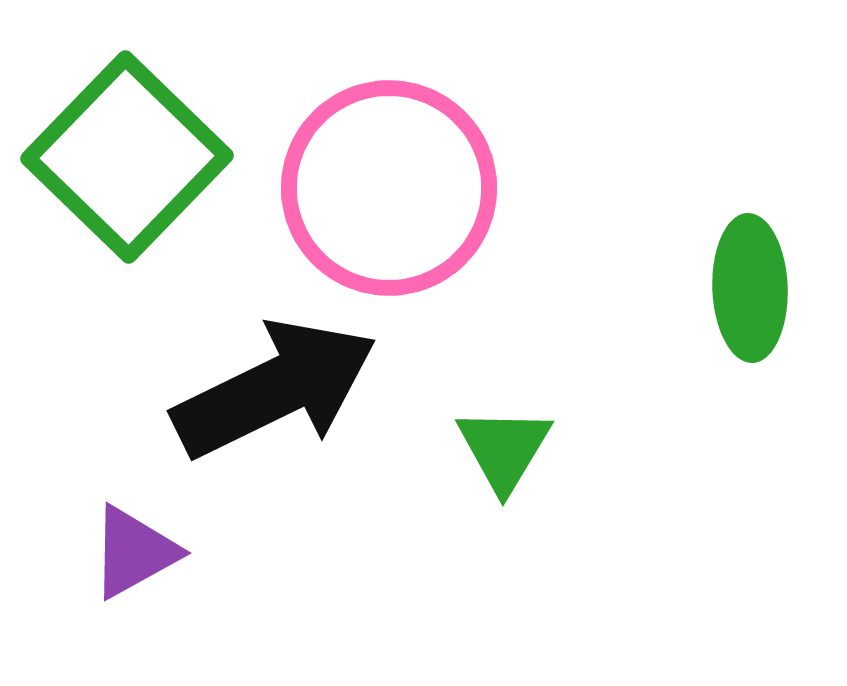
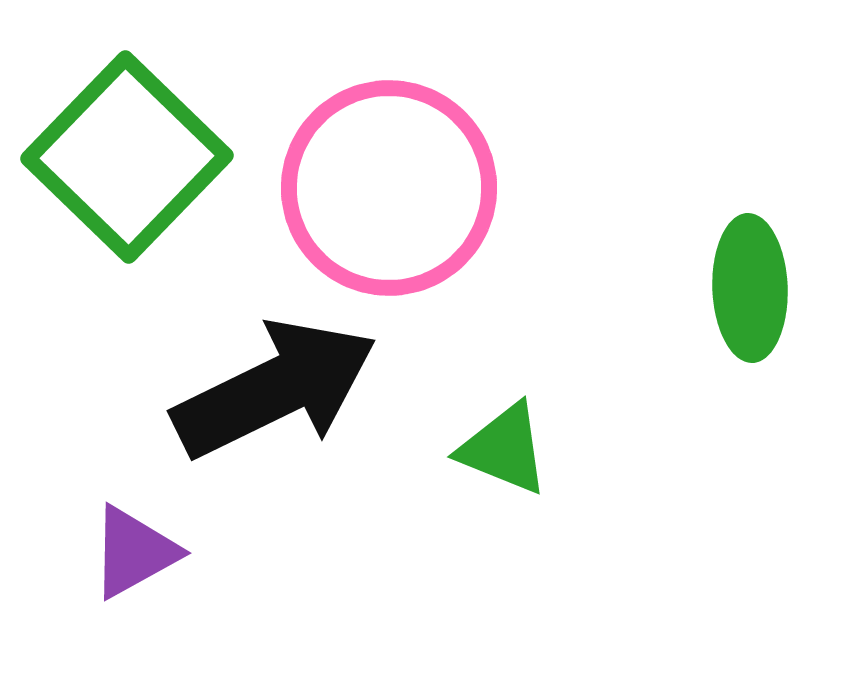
green triangle: rotated 39 degrees counterclockwise
